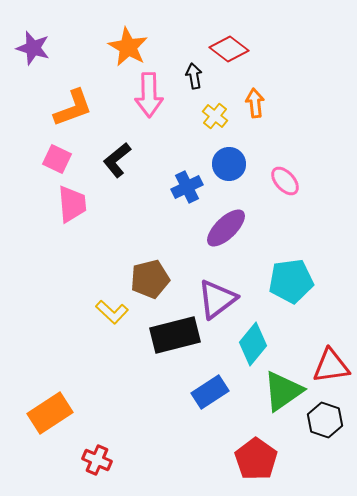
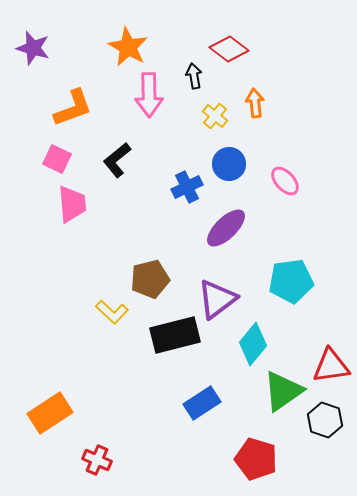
blue rectangle: moved 8 px left, 11 px down
red pentagon: rotated 18 degrees counterclockwise
